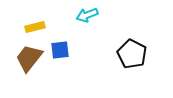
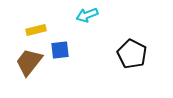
yellow rectangle: moved 1 px right, 3 px down
brown trapezoid: moved 4 px down
